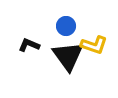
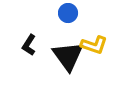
blue circle: moved 2 px right, 13 px up
black L-shape: rotated 80 degrees counterclockwise
